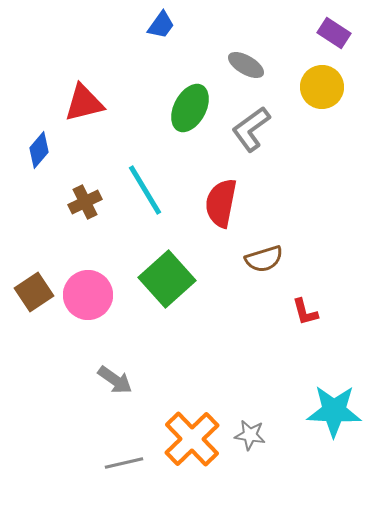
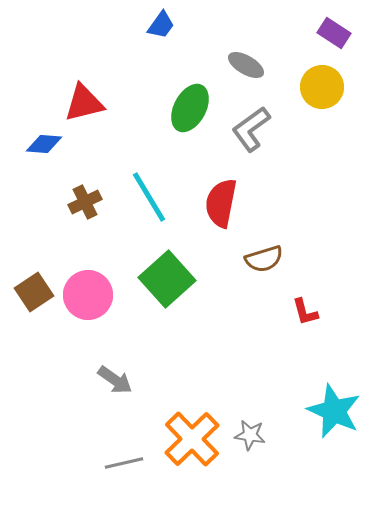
blue diamond: moved 5 px right, 6 px up; rotated 54 degrees clockwise
cyan line: moved 4 px right, 7 px down
cyan star: rotated 22 degrees clockwise
